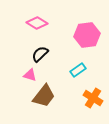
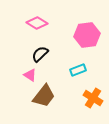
cyan rectangle: rotated 14 degrees clockwise
pink triangle: rotated 16 degrees clockwise
